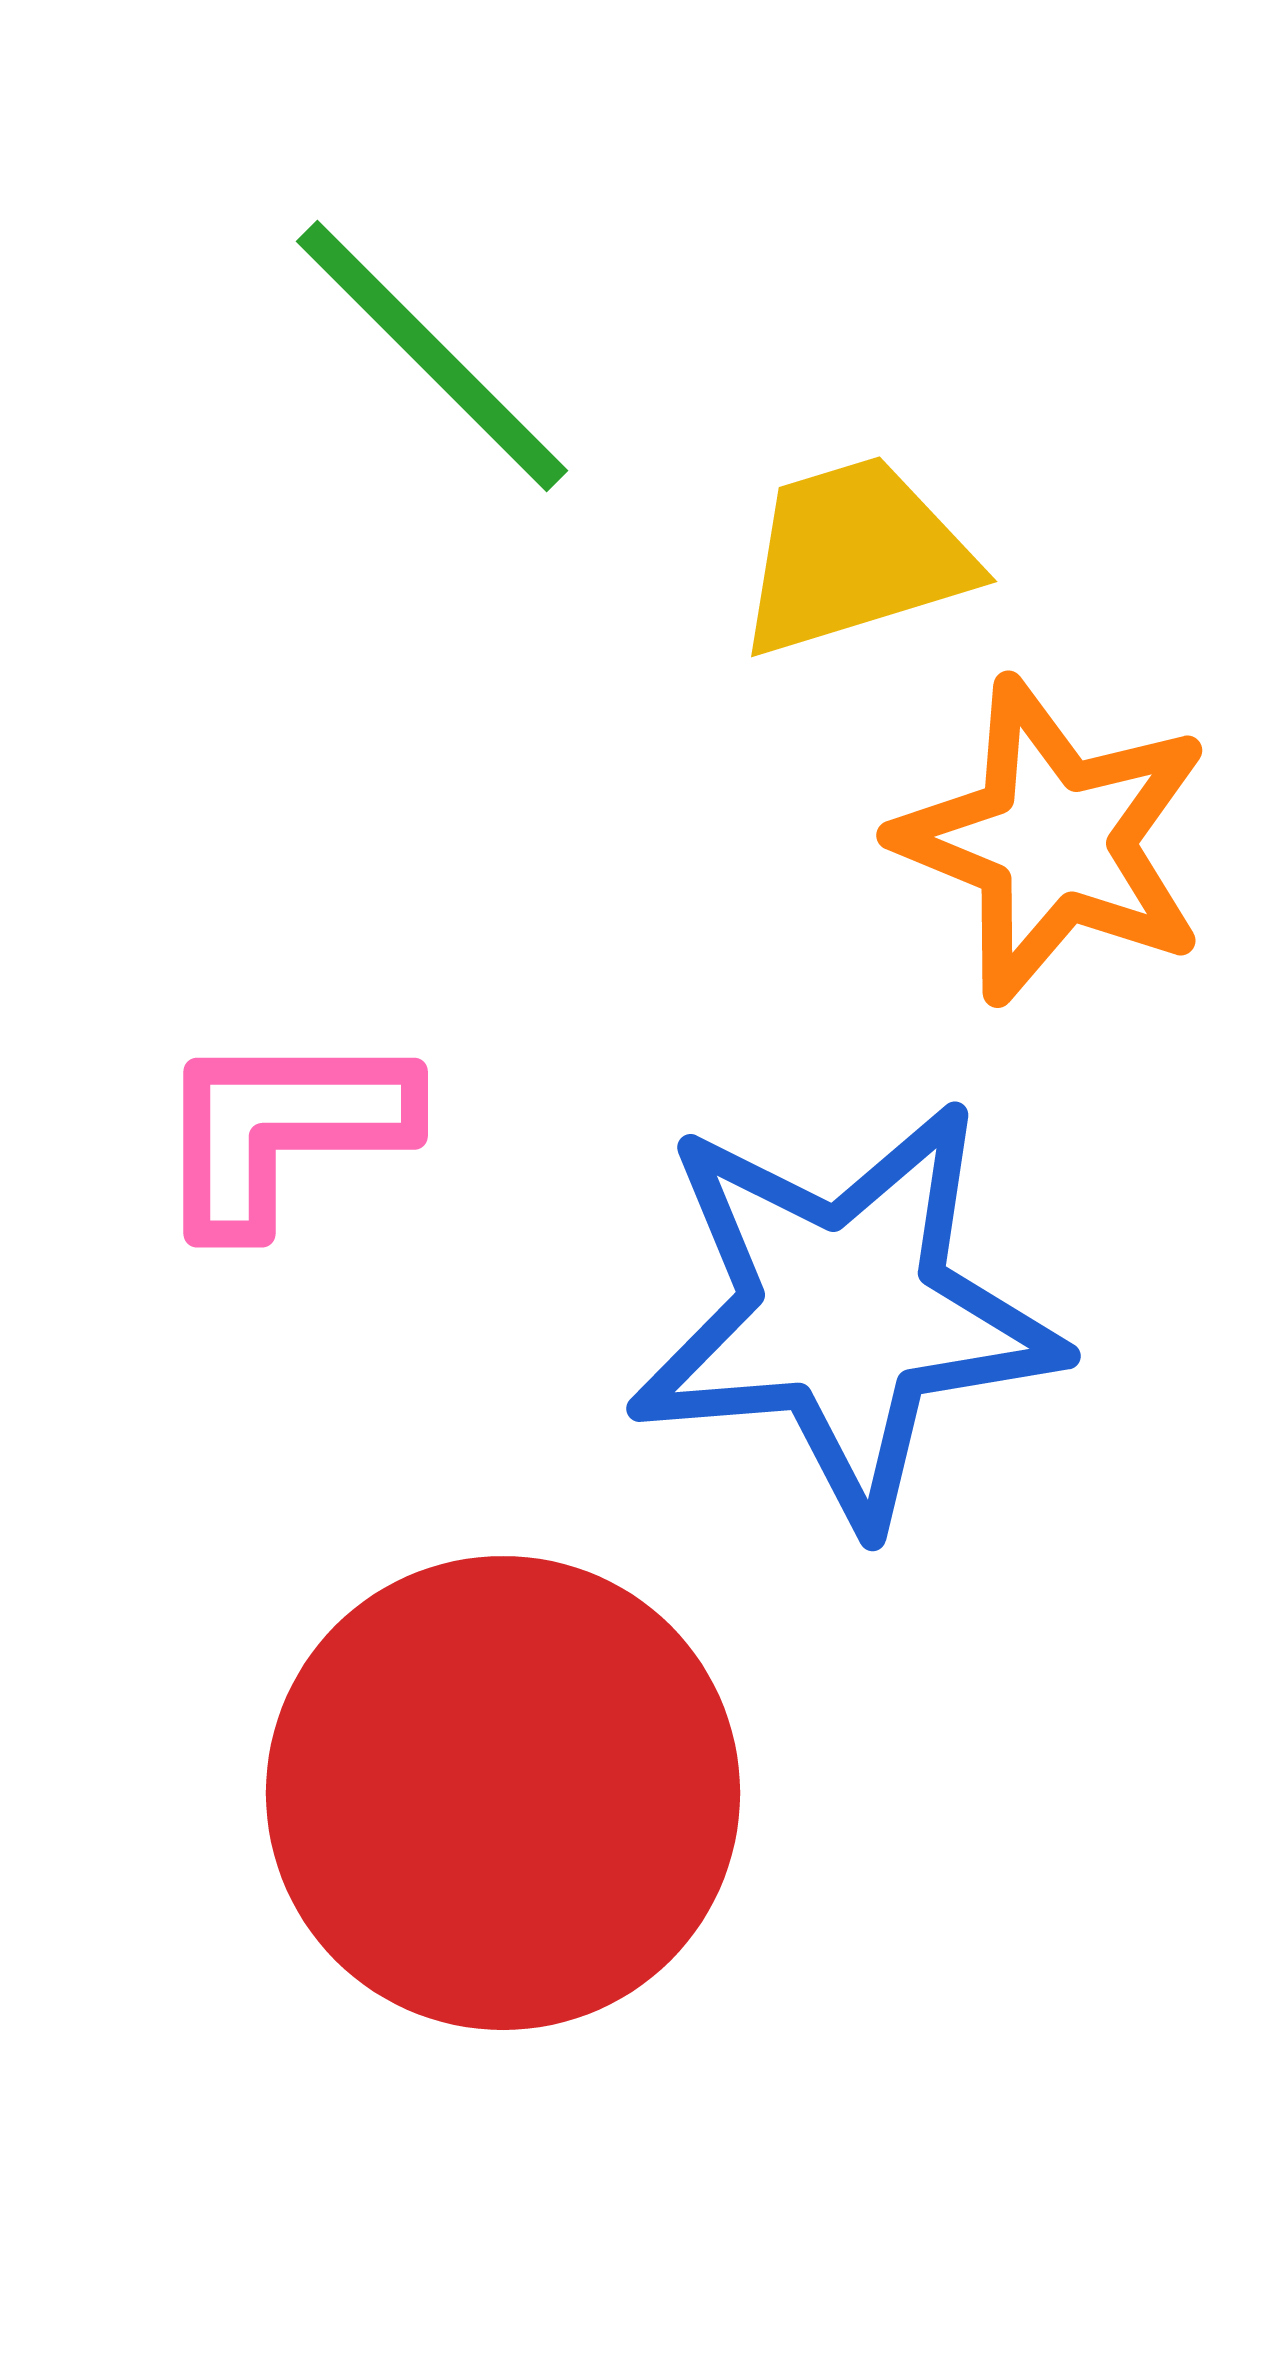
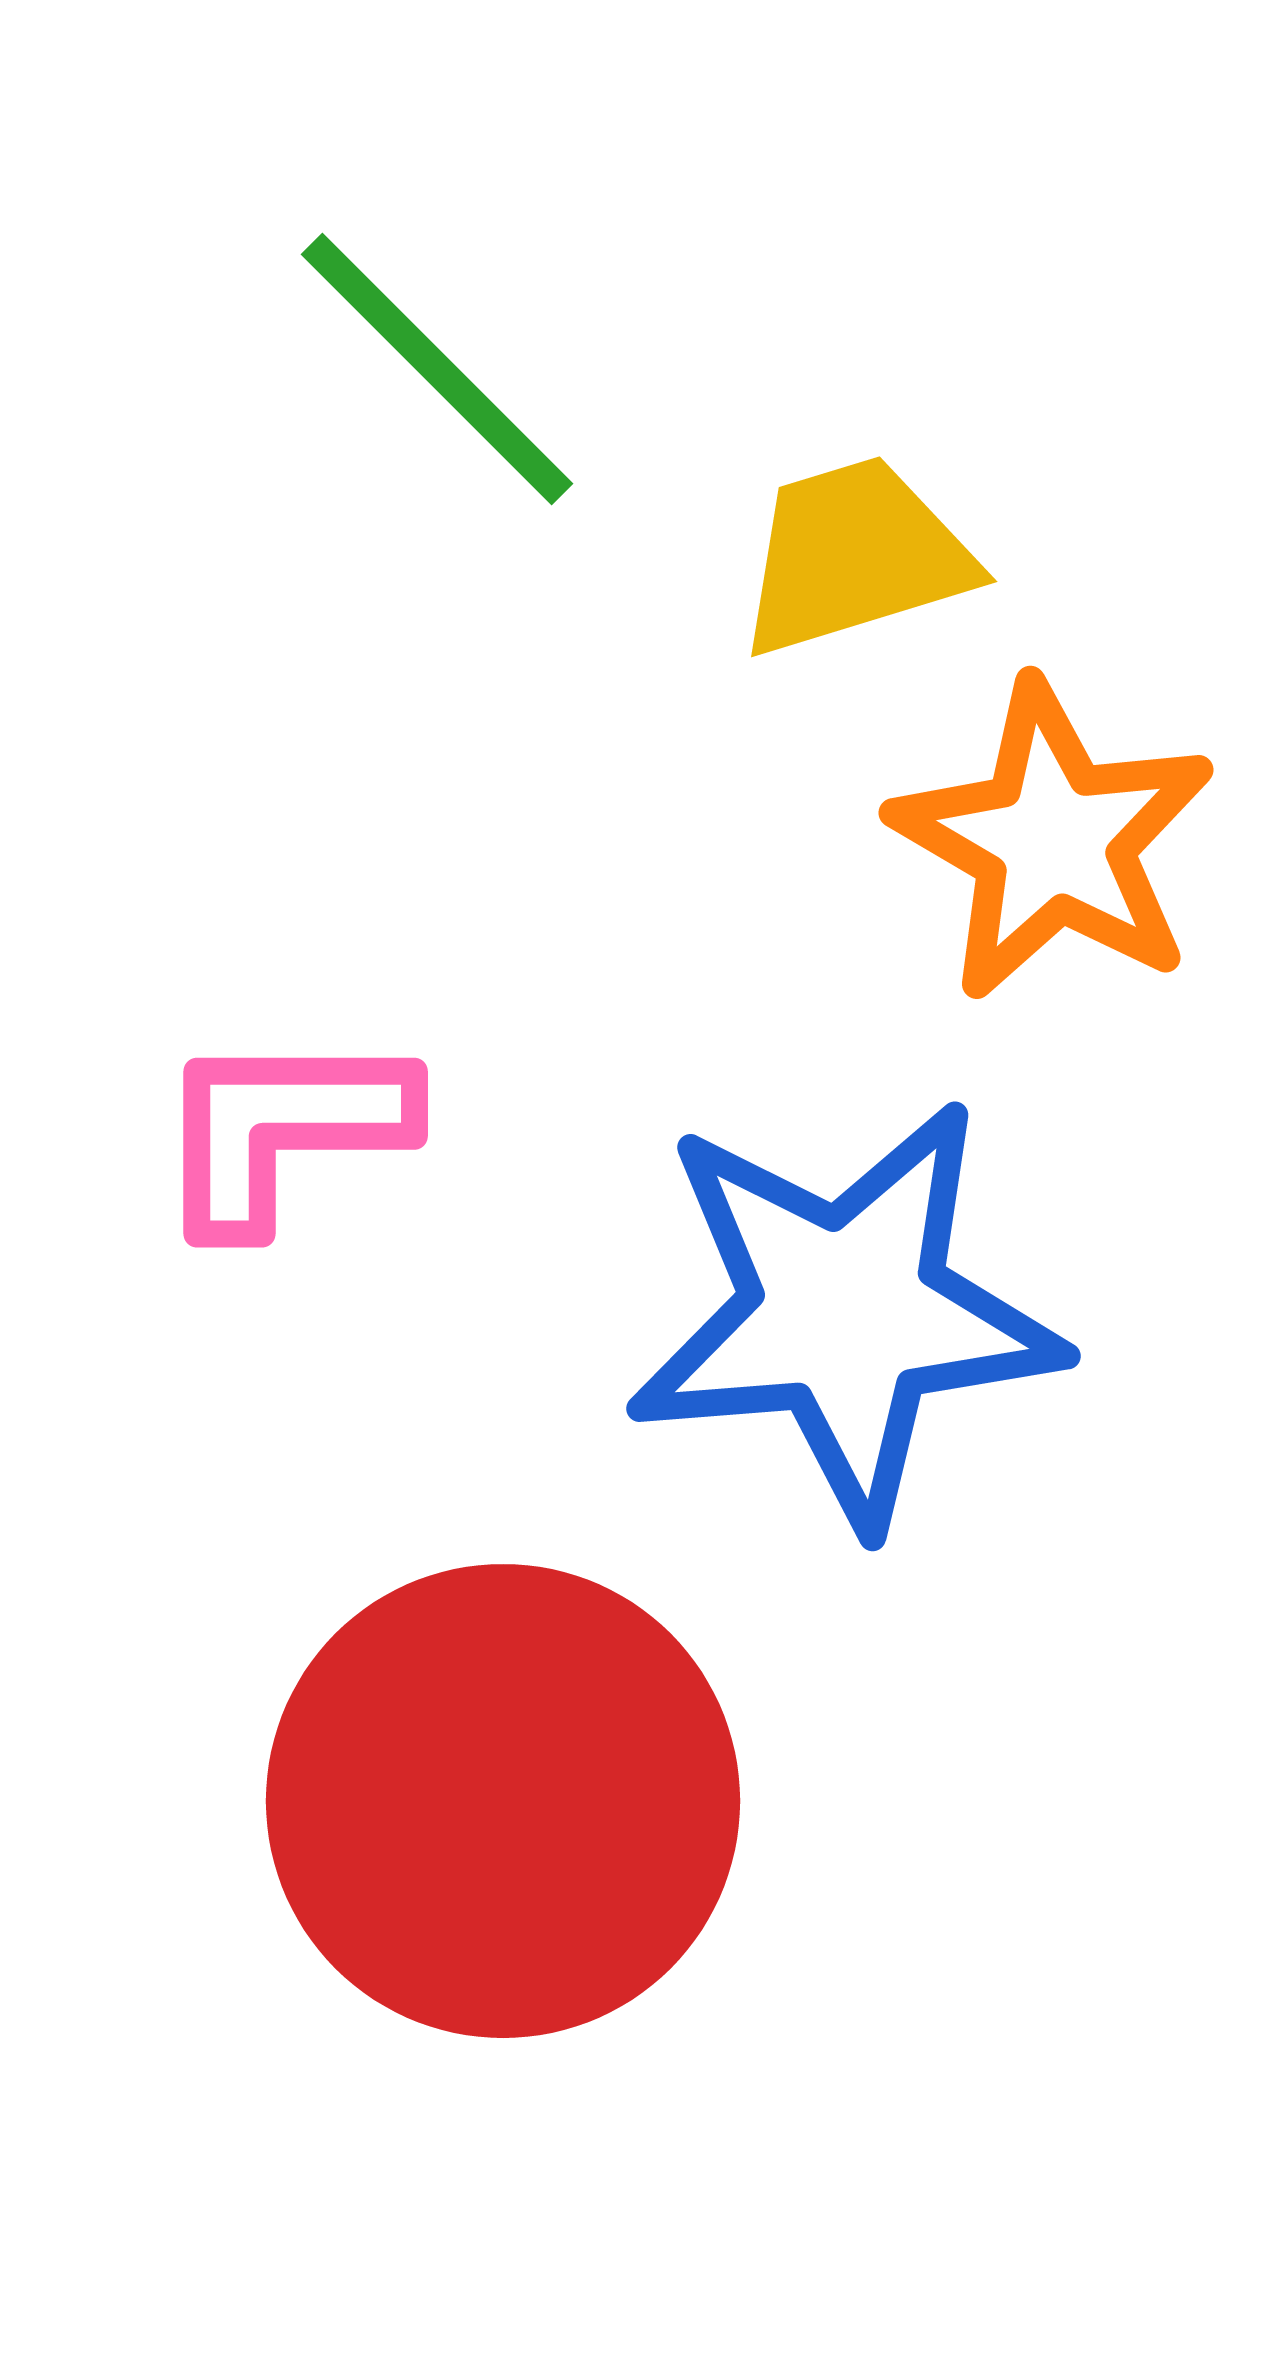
green line: moved 5 px right, 13 px down
orange star: rotated 8 degrees clockwise
red circle: moved 8 px down
